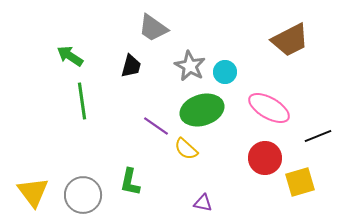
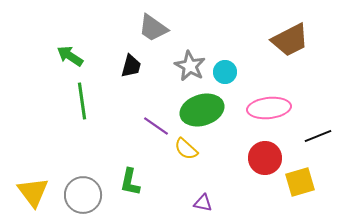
pink ellipse: rotated 36 degrees counterclockwise
